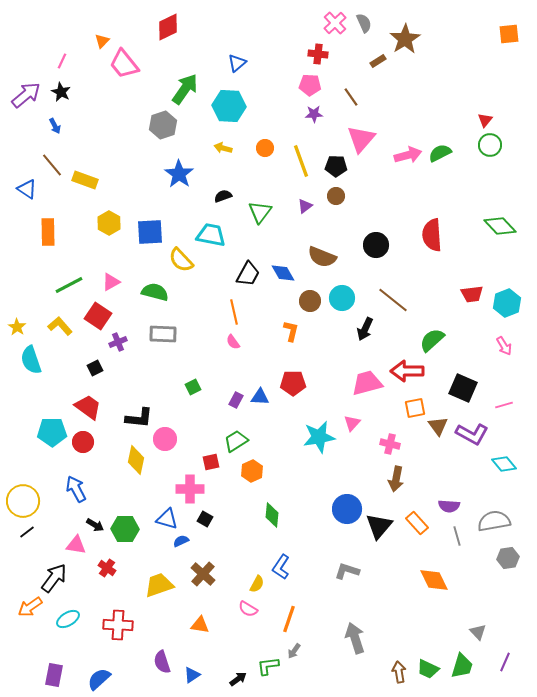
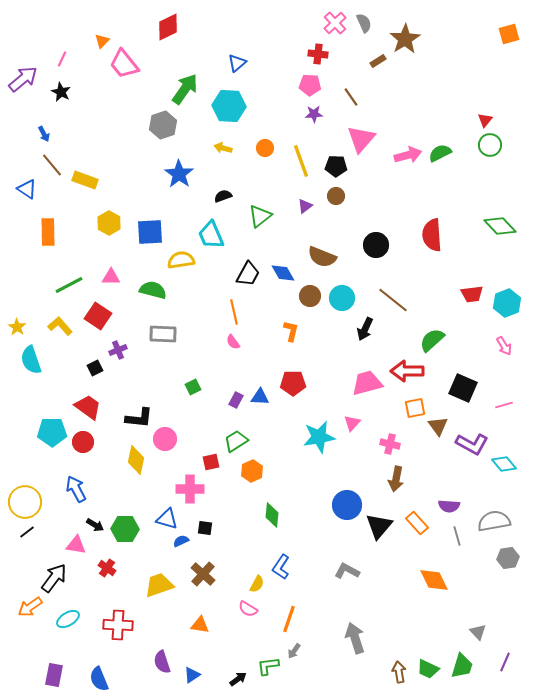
orange square at (509, 34): rotated 10 degrees counterclockwise
pink line at (62, 61): moved 2 px up
purple arrow at (26, 95): moved 3 px left, 16 px up
blue arrow at (55, 126): moved 11 px left, 8 px down
green triangle at (260, 212): moved 4 px down; rotated 15 degrees clockwise
cyan trapezoid at (211, 235): rotated 124 degrees counterclockwise
yellow semicircle at (181, 260): rotated 124 degrees clockwise
pink triangle at (111, 282): moved 5 px up; rotated 30 degrees clockwise
green semicircle at (155, 292): moved 2 px left, 2 px up
brown circle at (310, 301): moved 5 px up
purple cross at (118, 342): moved 8 px down
purple L-shape at (472, 434): moved 10 px down
yellow circle at (23, 501): moved 2 px right, 1 px down
blue circle at (347, 509): moved 4 px up
black square at (205, 519): moved 9 px down; rotated 21 degrees counterclockwise
gray L-shape at (347, 571): rotated 10 degrees clockwise
blue semicircle at (99, 679): rotated 70 degrees counterclockwise
